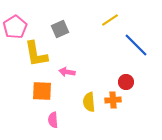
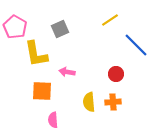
pink pentagon: rotated 10 degrees counterclockwise
red circle: moved 10 px left, 8 px up
orange cross: moved 2 px down
